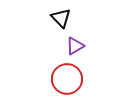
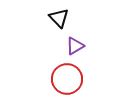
black triangle: moved 2 px left
